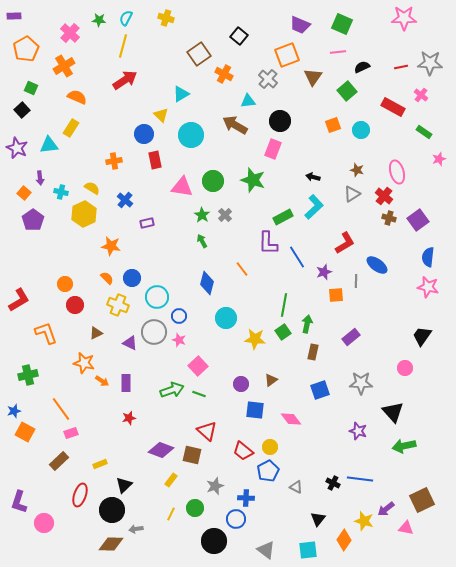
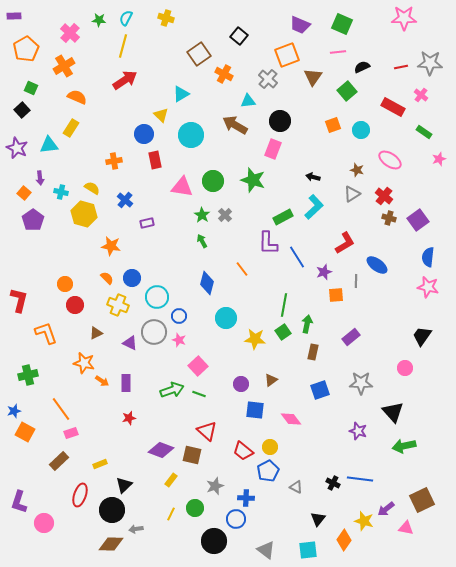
pink ellipse at (397, 172): moved 7 px left, 12 px up; rotated 40 degrees counterclockwise
yellow hexagon at (84, 214): rotated 20 degrees counterclockwise
red L-shape at (19, 300): rotated 45 degrees counterclockwise
